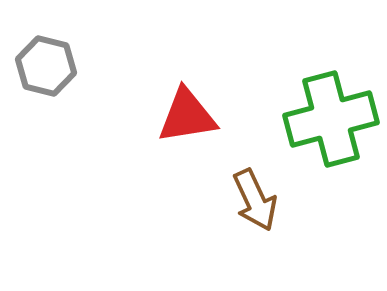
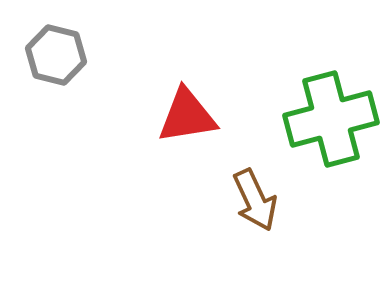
gray hexagon: moved 10 px right, 11 px up
